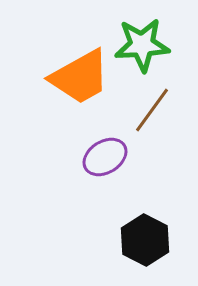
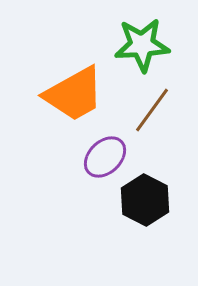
orange trapezoid: moved 6 px left, 17 px down
purple ellipse: rotated 12 degrees counterclockwise
black hexagon: moved 40 px up
